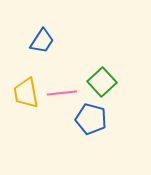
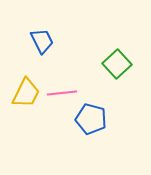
blue trapezoid: rotated 60 degrees counterclockwise
green square: moved 15 px right, 18 px up
yellow trapezoid: rotated 144 degrees counterclockwise
